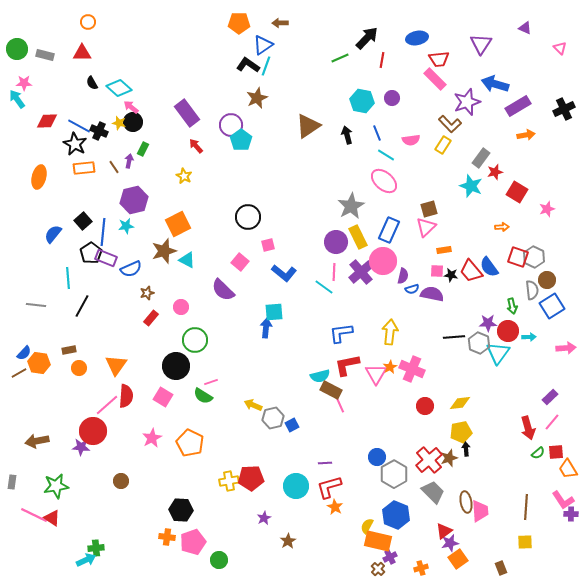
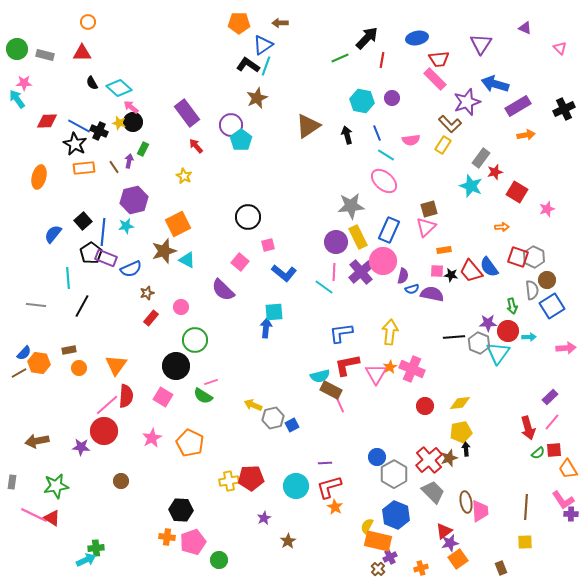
gray star at (351, 206): rotated 24 degrees clockwise
red circle at (93, 431): moved 11 px right
red square at (556, 452): moved 2 px left, 2 px up
